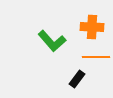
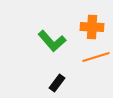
orange line: rotated 16 degrees counterclockwise
black rectangle: moved 20 px left, 4 px down
